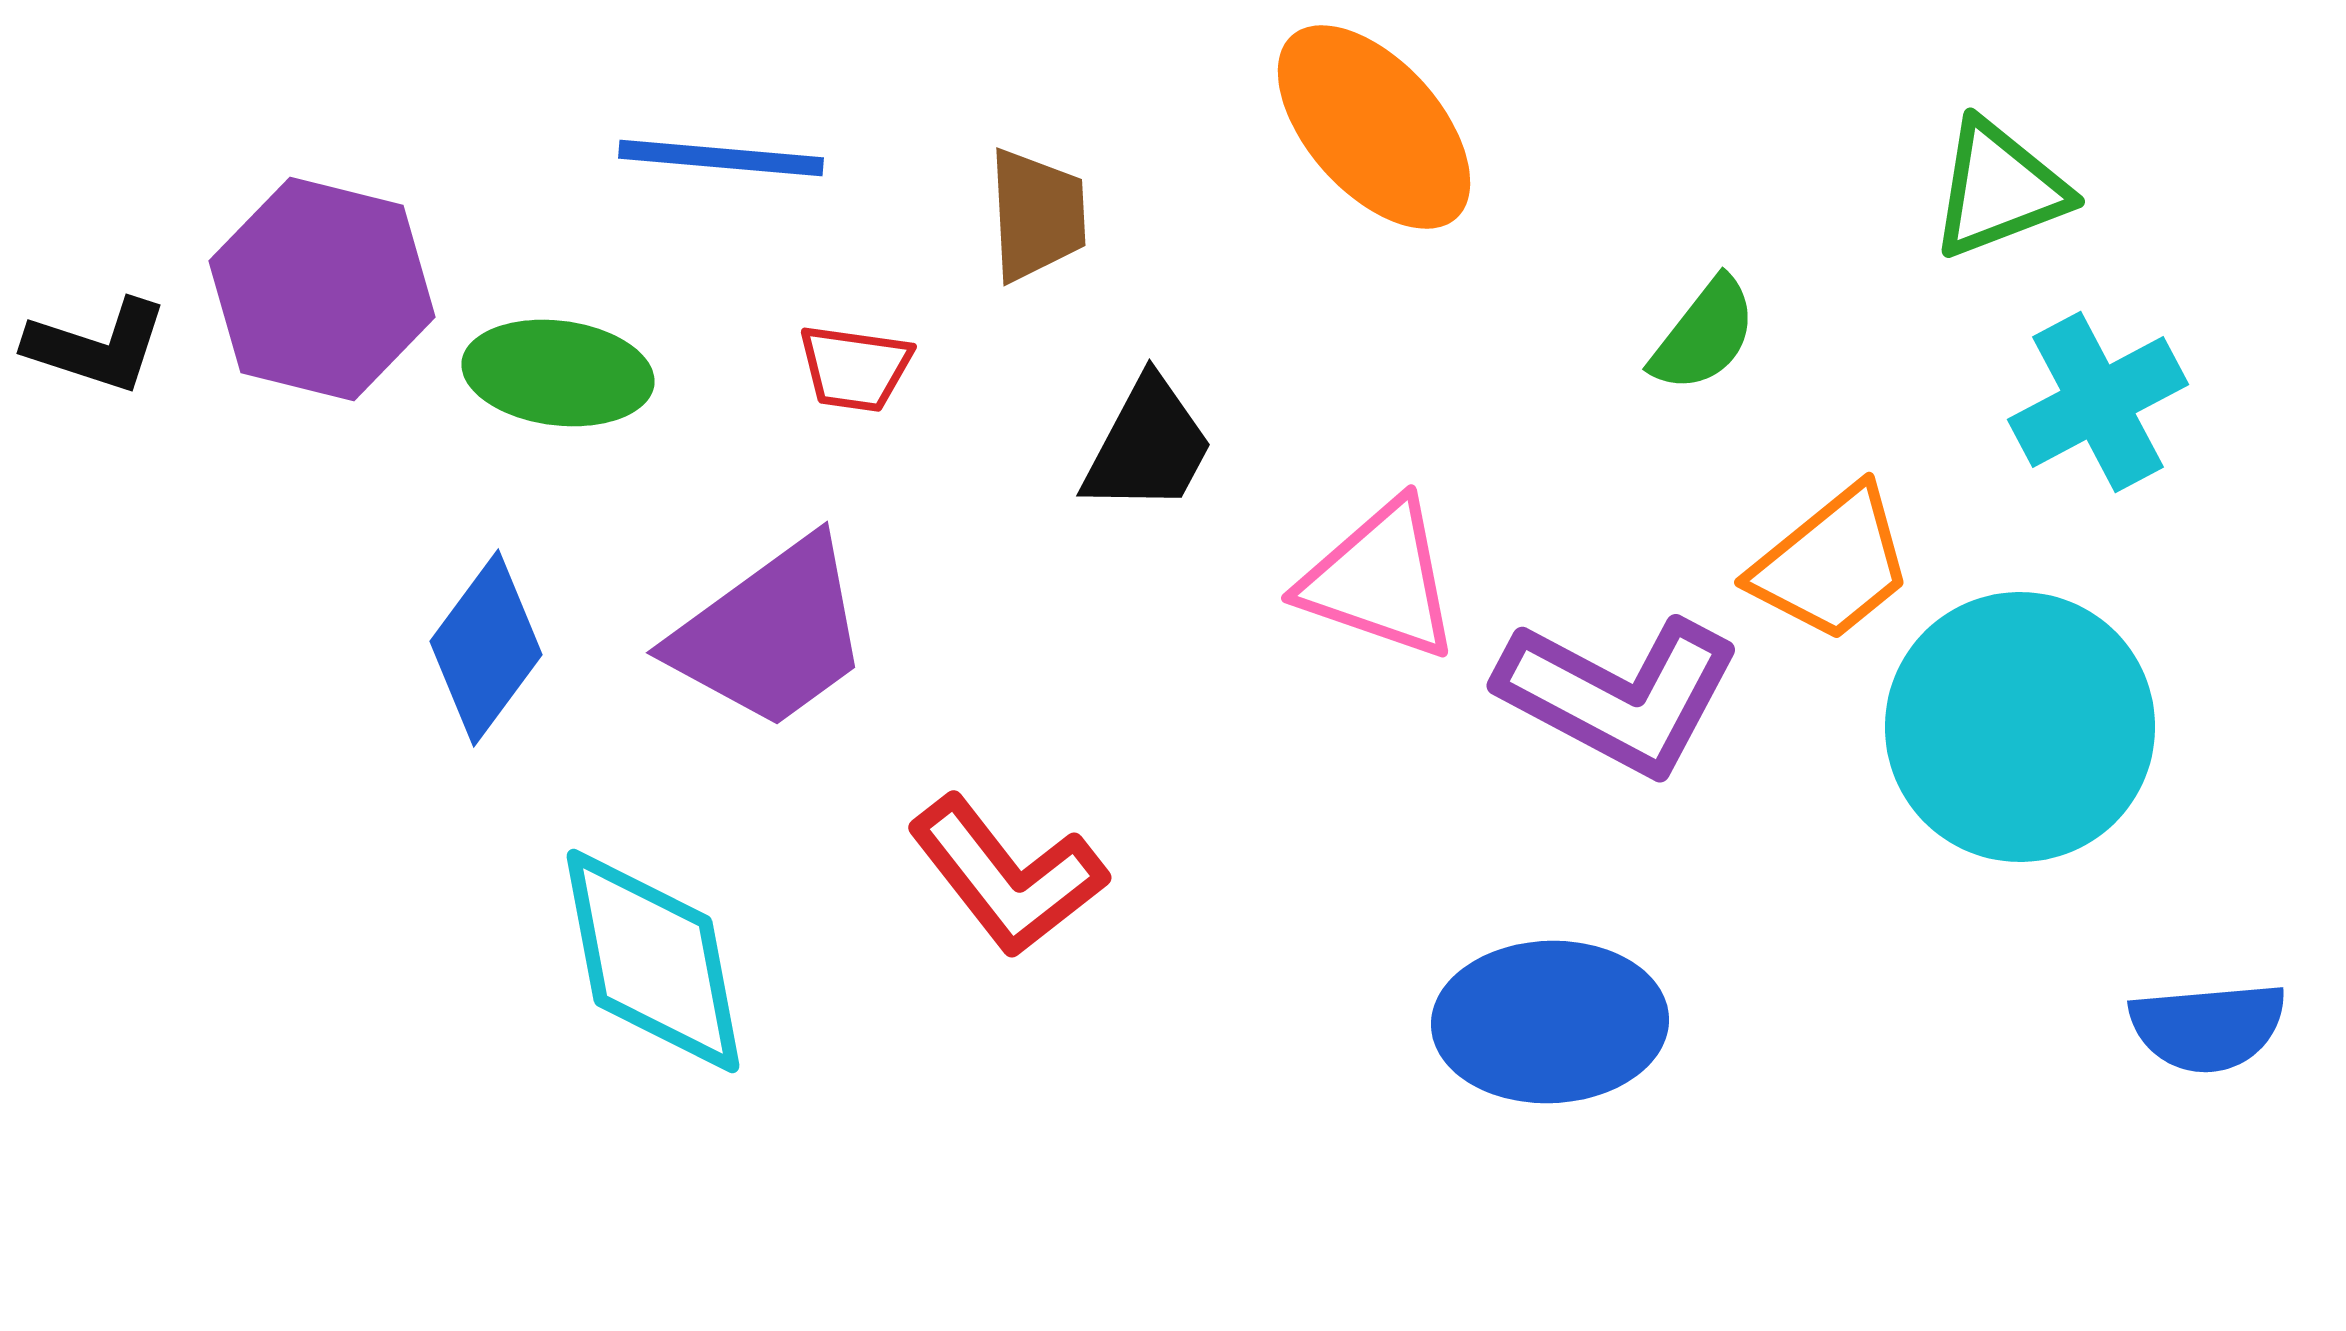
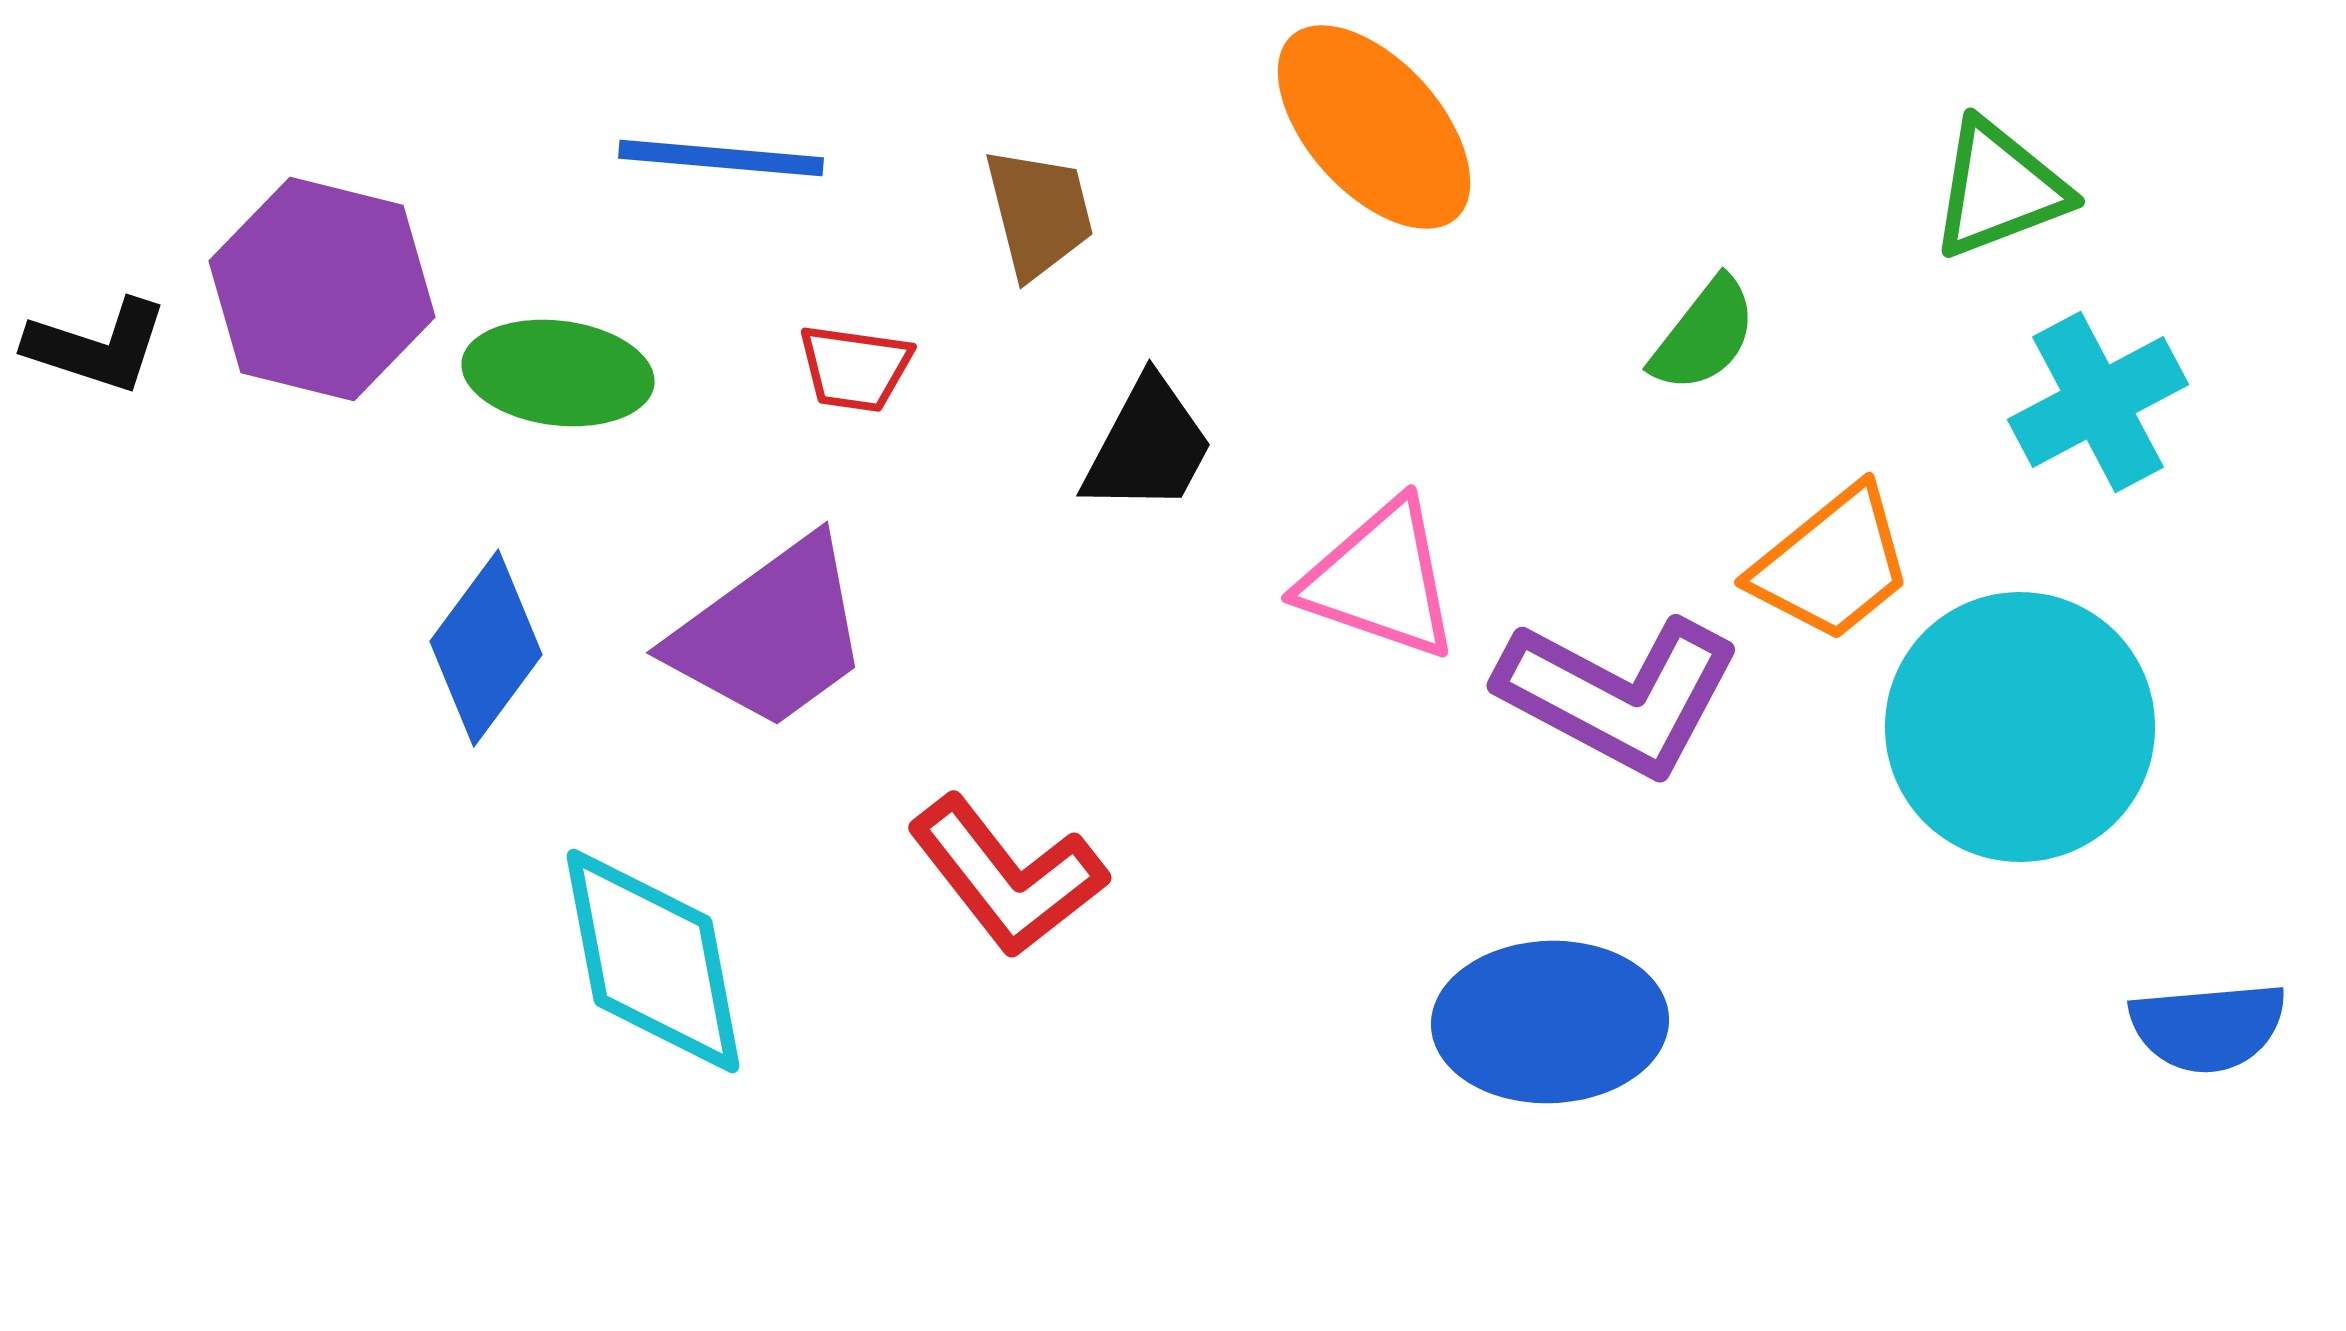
brown trapezoid: moved 2 px right, 2 px up; rotated 11 degrees counterclockwise
